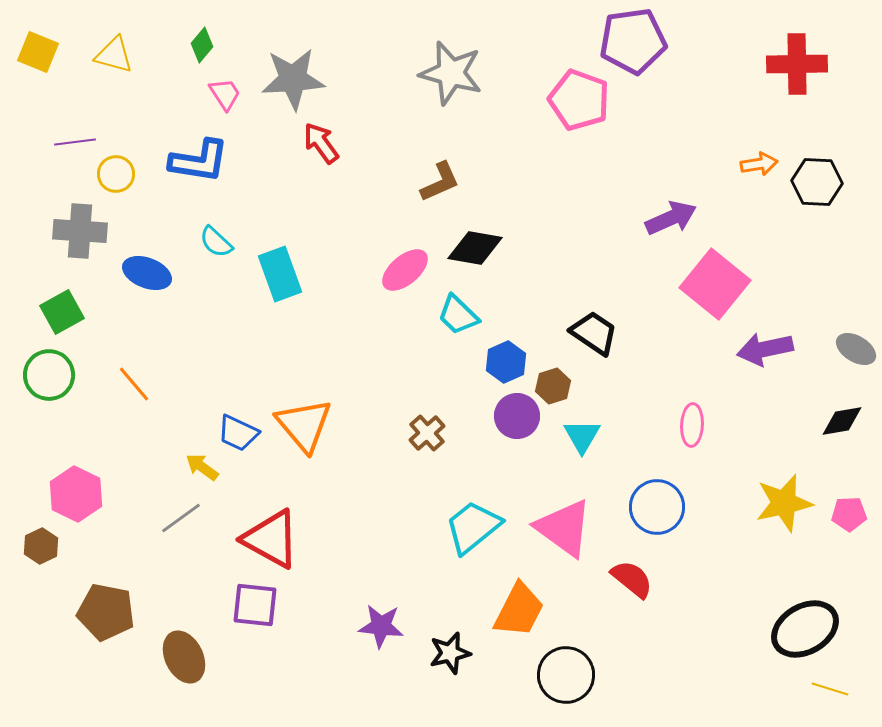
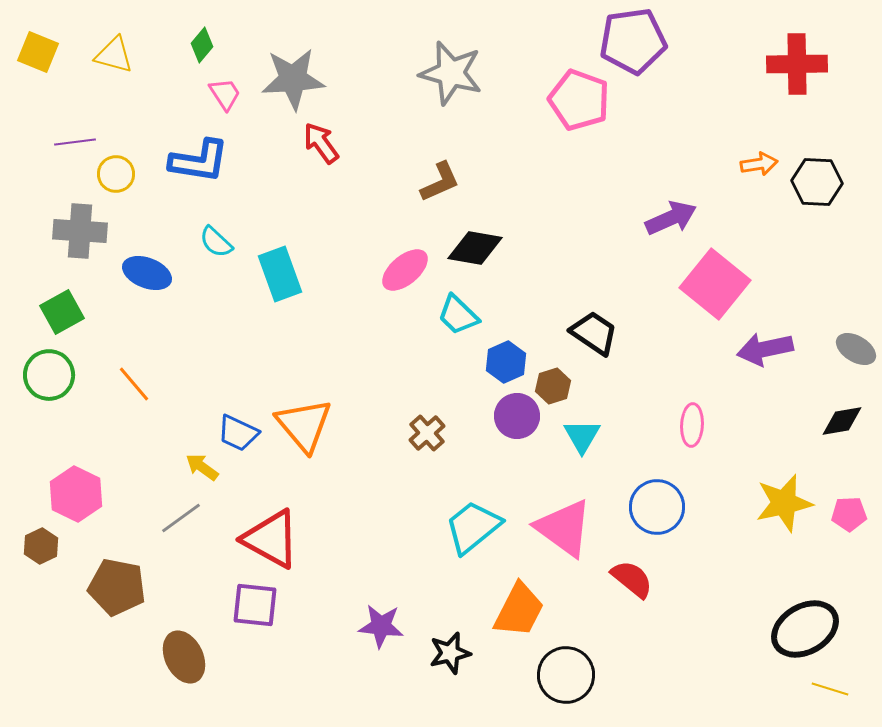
brown pentagon at (106, 612): moved 11 px right, 25 px up
